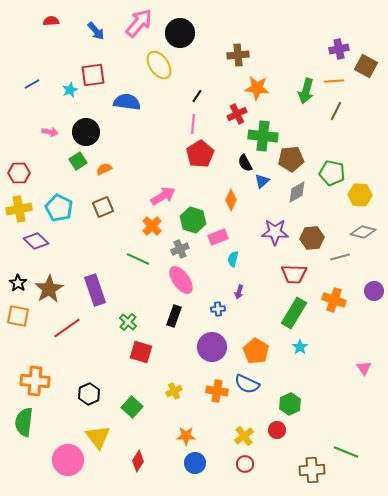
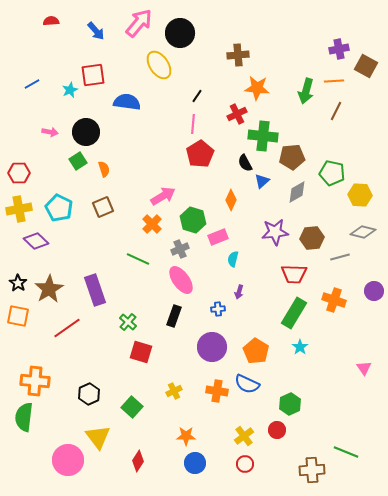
brown pentagon at (291, 159): moved 1 px right, 2 px up
orange semicircle at (104, 169): rotated 98 degrees clockwise
orange cross at (152, 226): moved 2 px up
purple star at (275, 232): rotated 8 degrees counterclockwise
green semicircle at (24, 422): moved 5 px up
